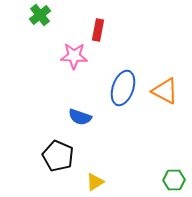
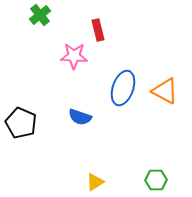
red rectangle: rotated 25 degrees counterclockwise
black pentagon: moved 37 px left, 33 px up
green hexagon: moved 18 px left
